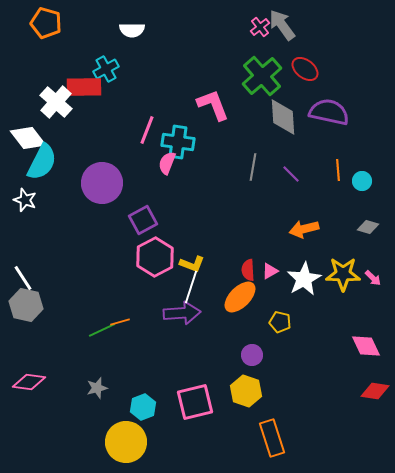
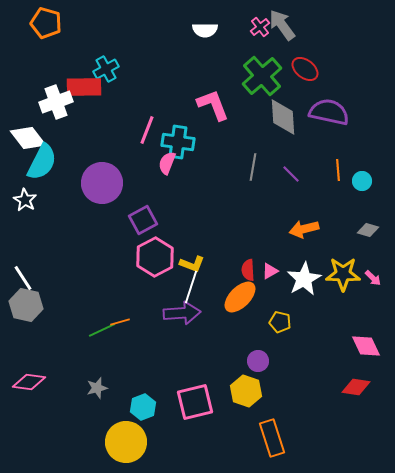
white semicircle at (132, 30): moved 73 px right
white cross at (56, 102): rotated 28 degrees clockwise
white star at (25, 200): rotated 10 degrees clockwise
gray diamond at (368, 227): moved 3 px down
purple circle at (252, 355): moved 6 px right, 6 px down
red diamond at (375, 391): moved 19 px left, 4 px up
